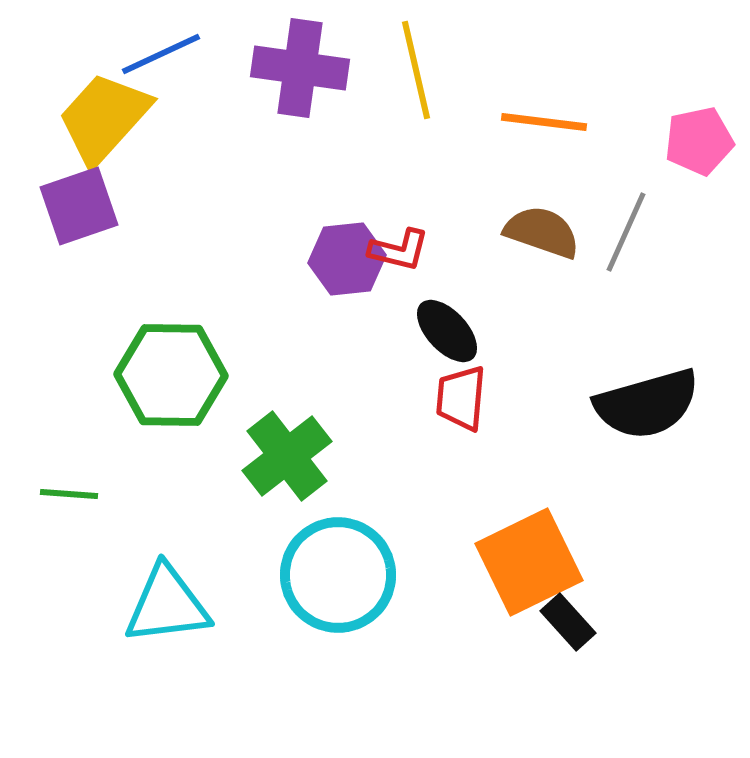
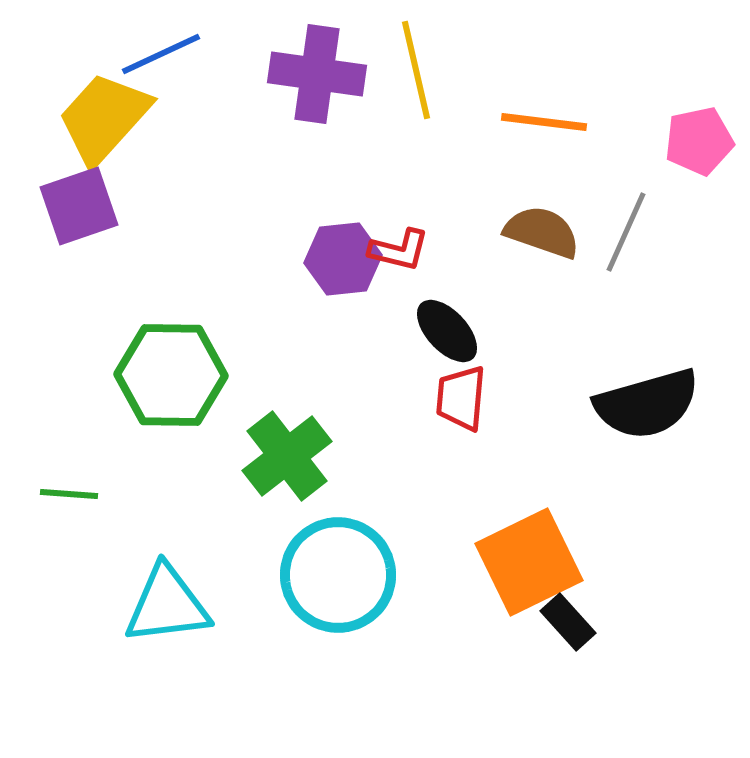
purple cross: moved 17 px right, 6 px down
purple hexagon: moved 4 px left
